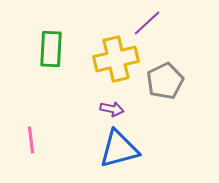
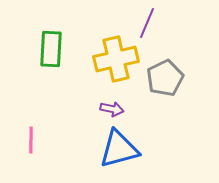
purple line: rotated 24 degrees counterclockwise
gray pentagon: moved 3 px up
pink line: rotated 8 degrees clockwise
